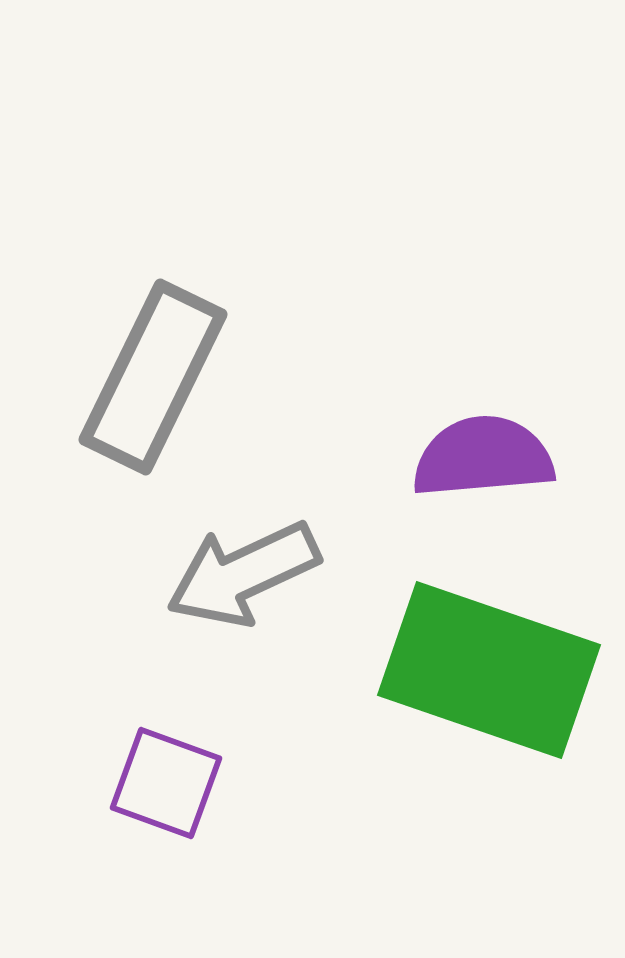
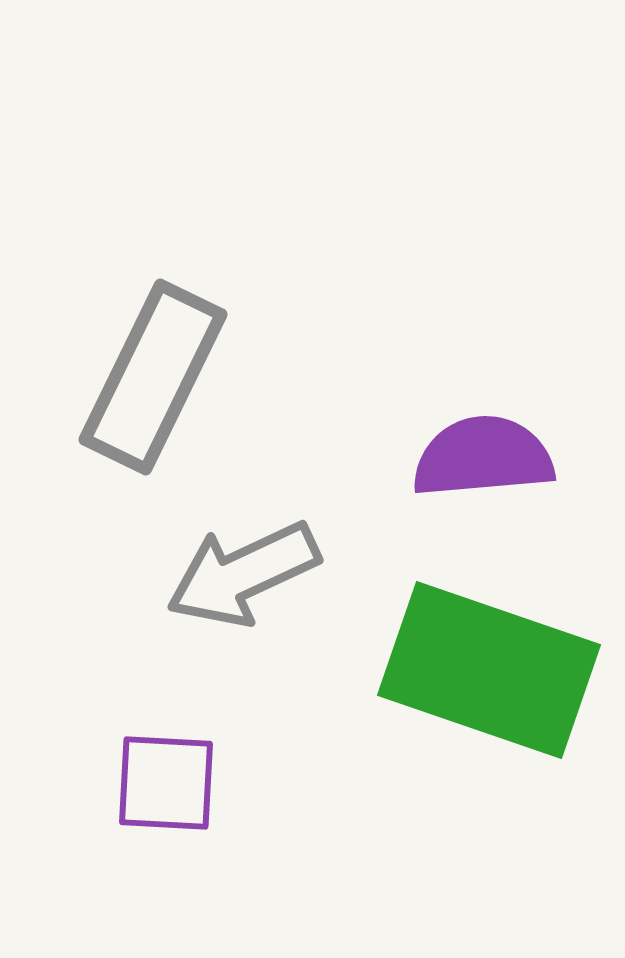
purple square: rotated 17 degrees counterclockwise
